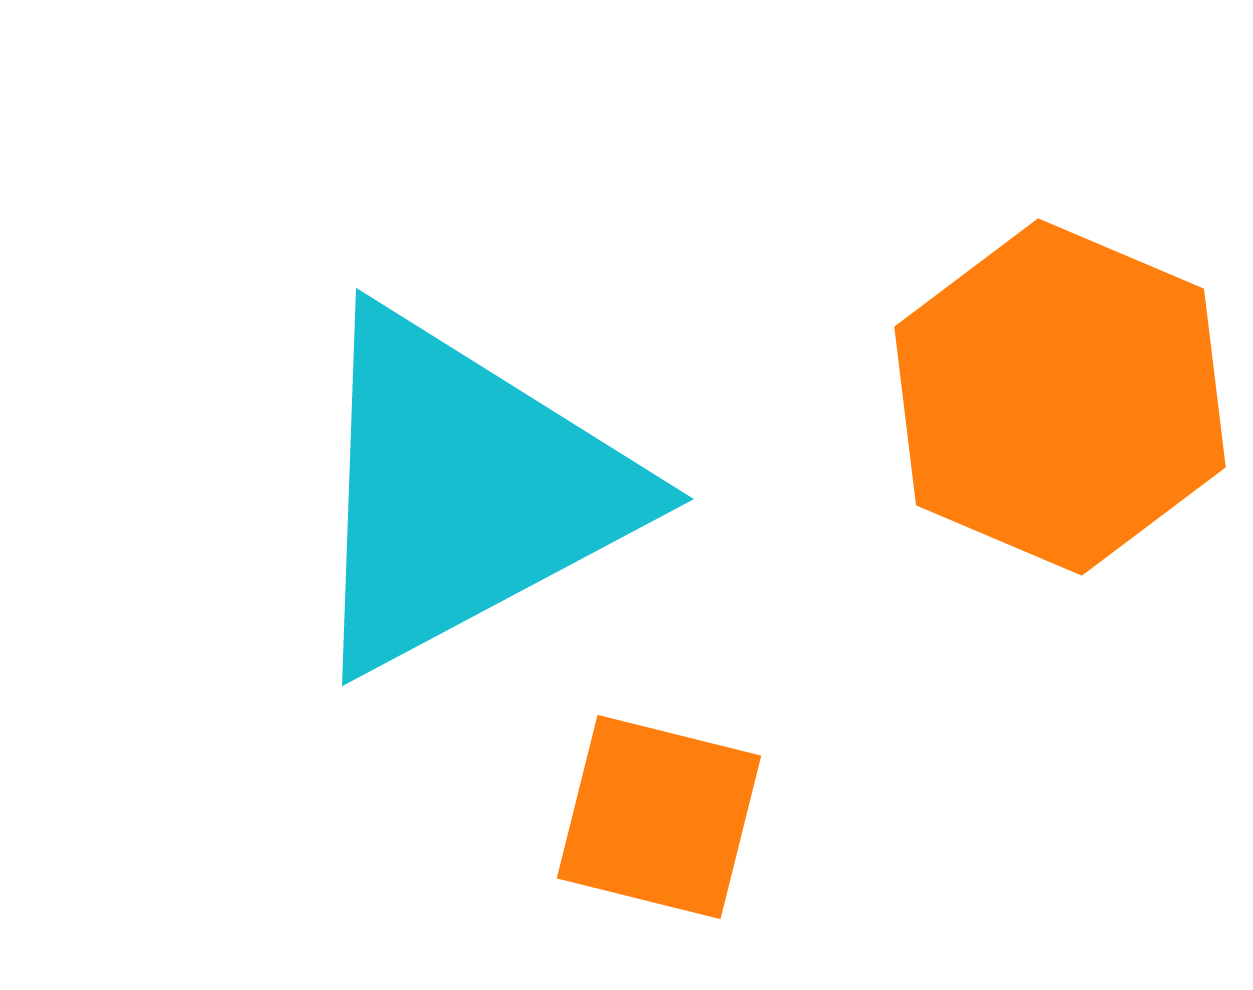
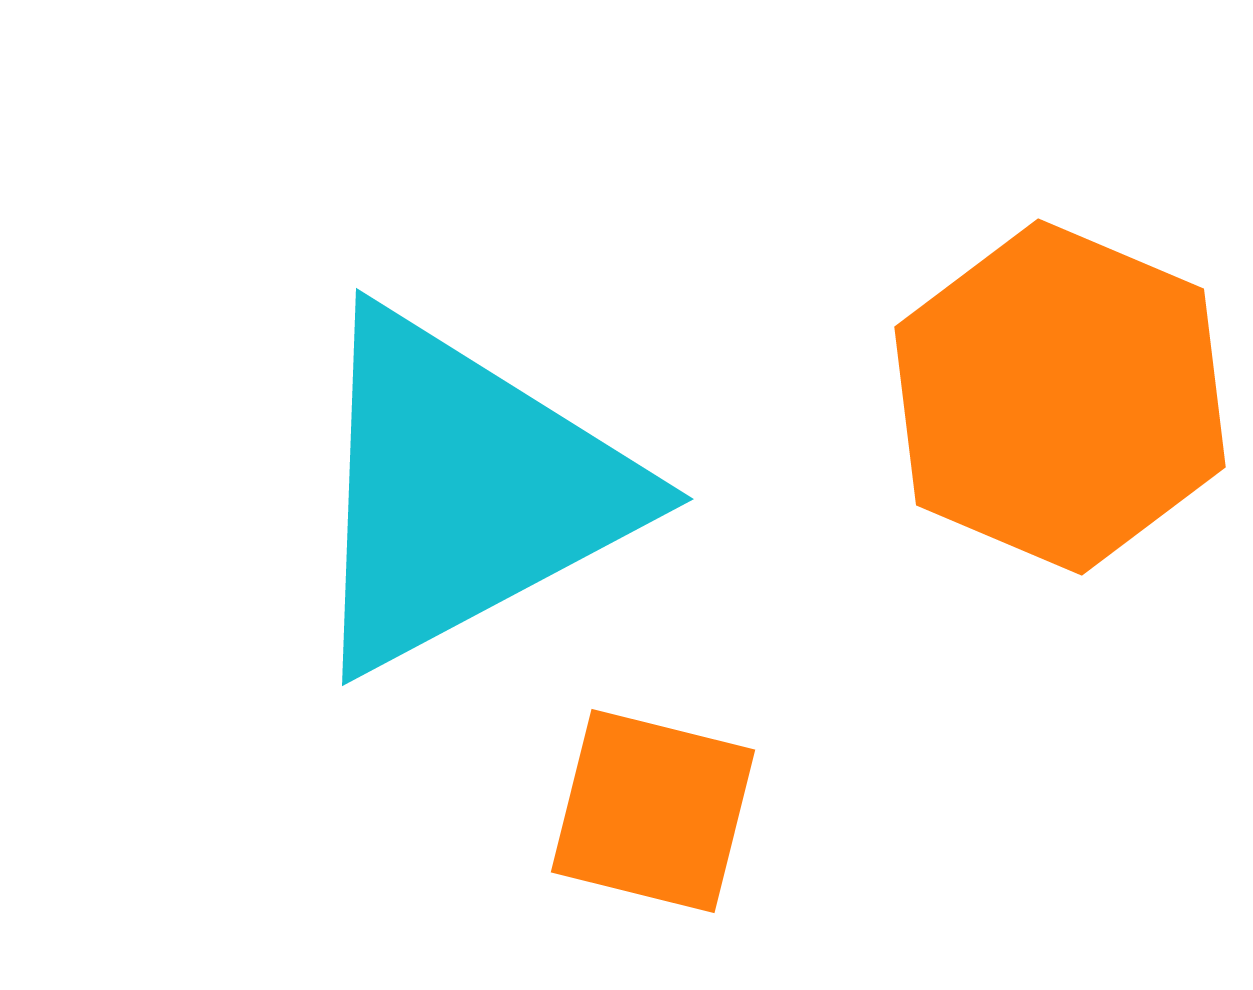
orange square: moved 6 px left, 6 px up
